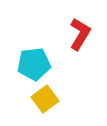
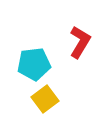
red L-shape: moved 8 px down
